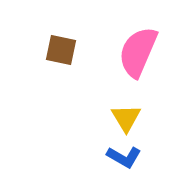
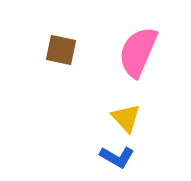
yellow triangle: rotated 12 degrees counterclockwise
blue L-shape: moved 7 px left
